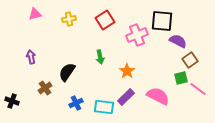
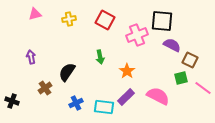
red square: rotated 30 degrees counterclockwise
purple semicircle: moved 6 px left, 4 px down
brown square: rotated 28 degrees counterclockwise
pink line: moved 5 px right, 1 px up
